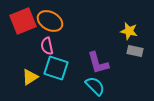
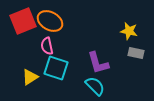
gray rectangle: moved 1 px right, 2 px down
